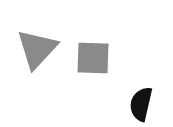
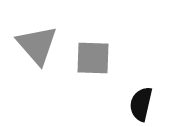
gray triangle: moved 4 px up; rotated 24 degrees counterclockwise
